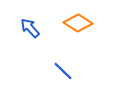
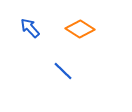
orange diamond: moved 2 px right, 6 px down
